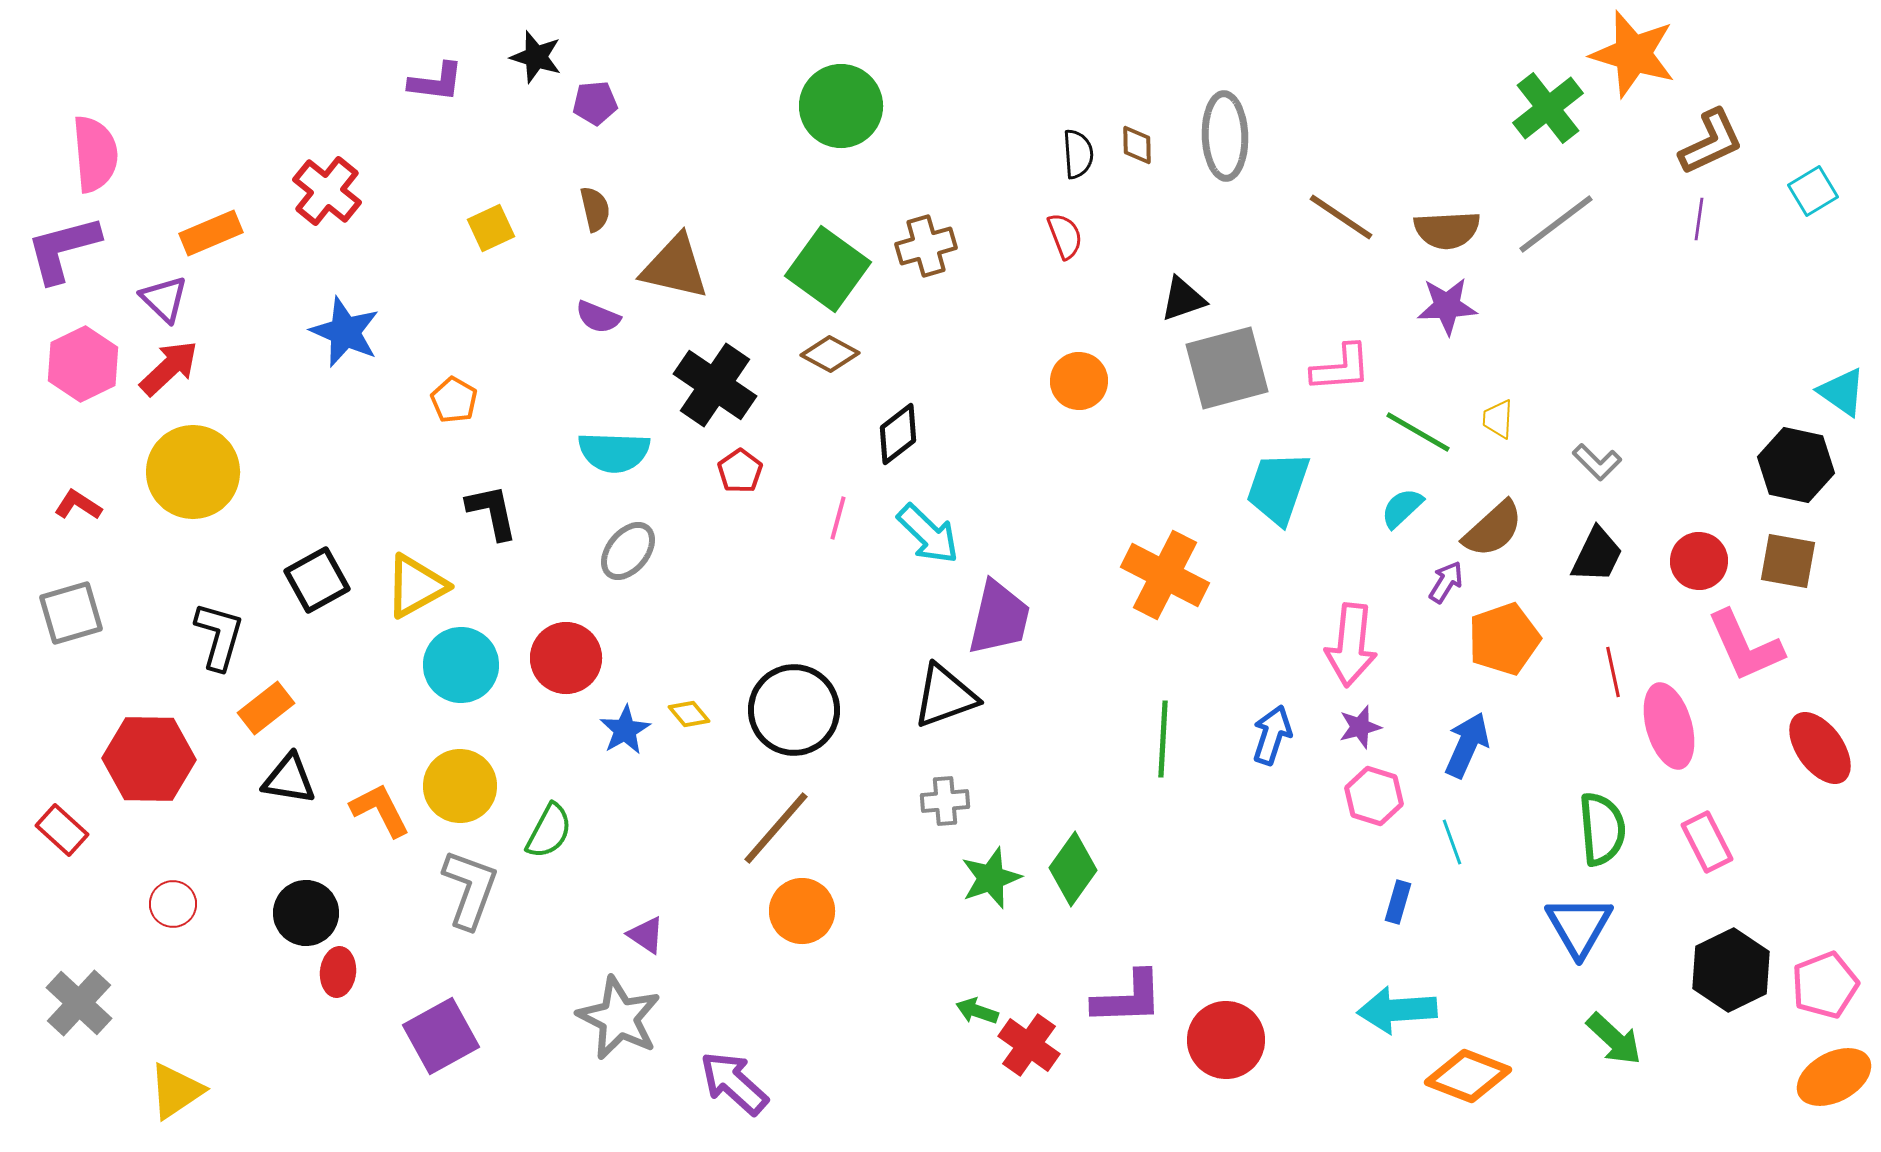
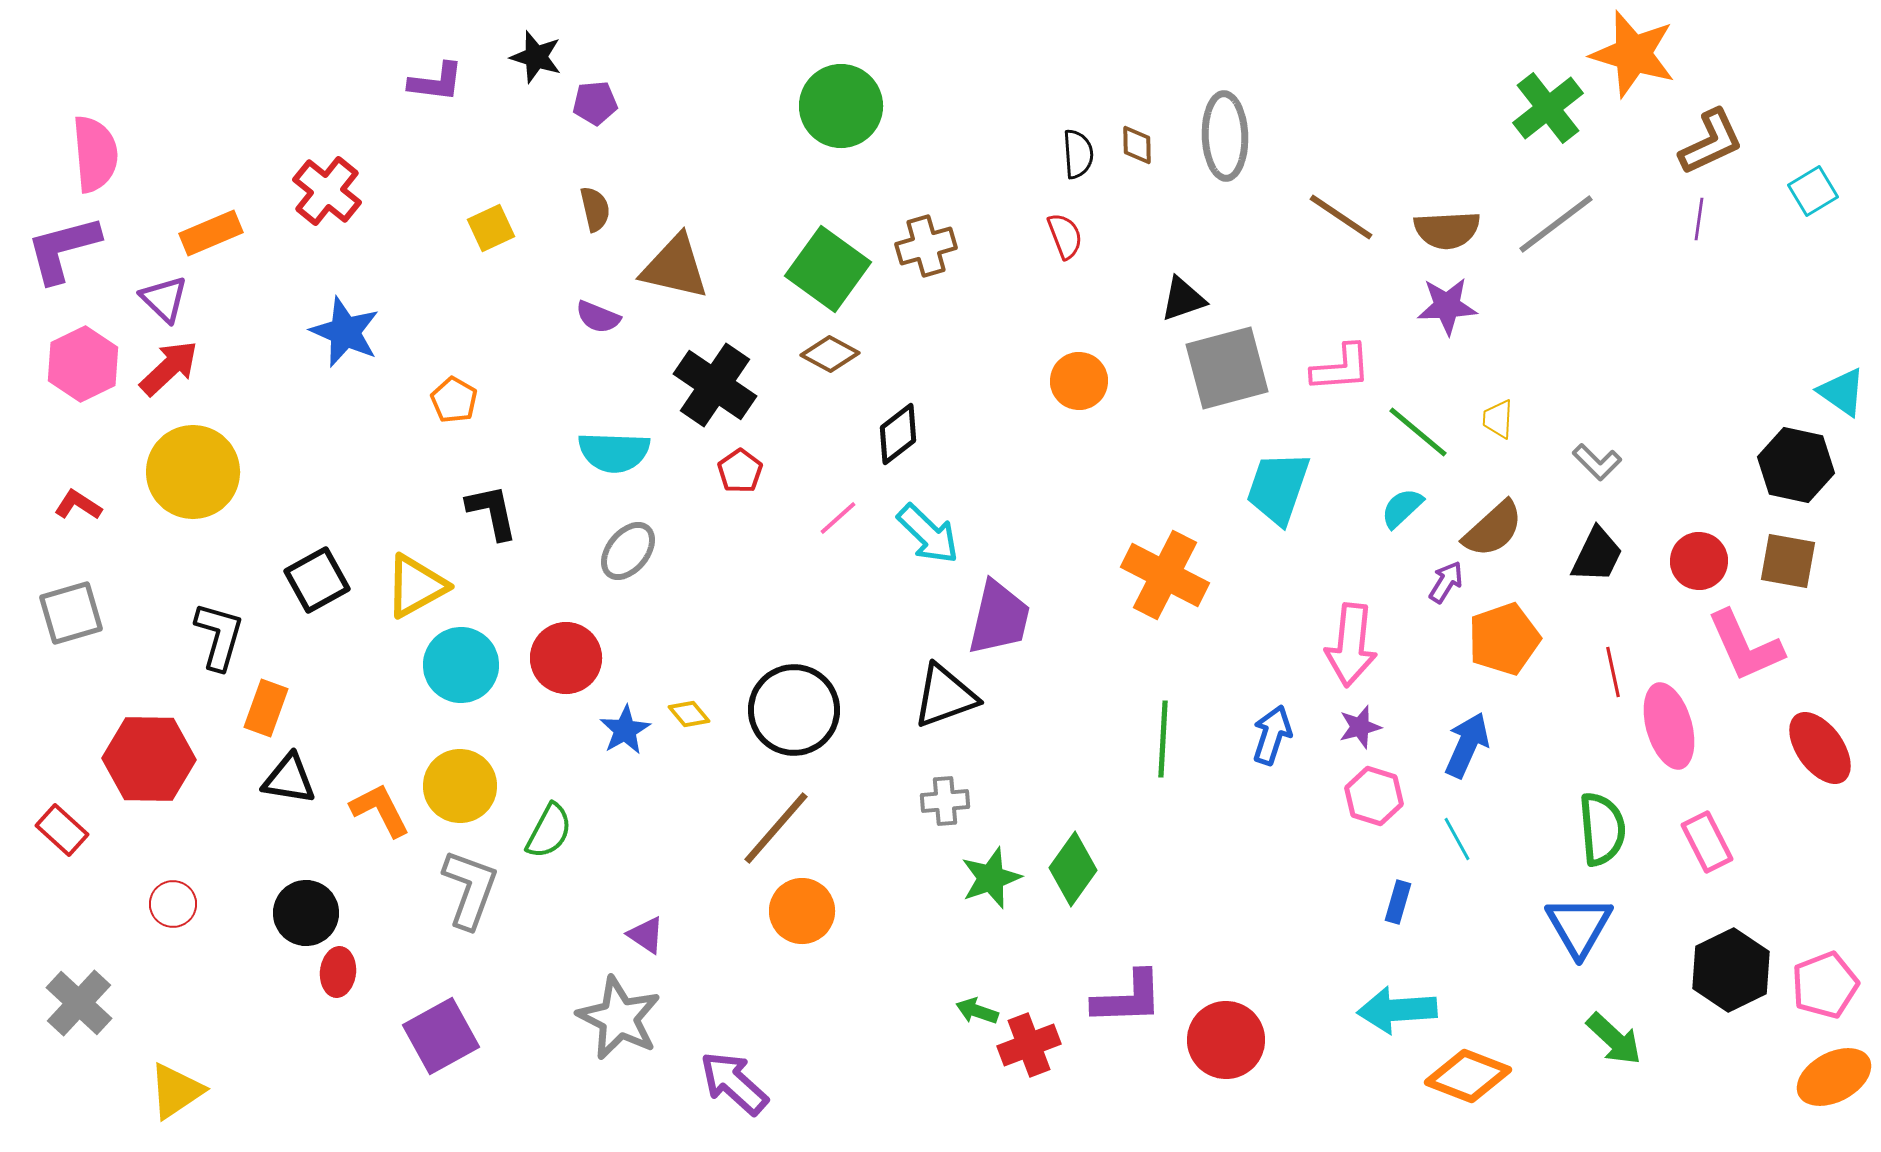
green line at (1418, 432): rotated 10 degrees clockwise
pink line at (838, 518): rotated 33 degrees clockwise
orange rectangle at (266, 708): rotated 32 degrees counterclockwise
cyan line at (1452, 842): moved 5 px right, 3 px up; rotated 9 degrees counterclockwise
red cross at (1029, 1045): rotated 34 degrees clockwise
